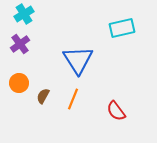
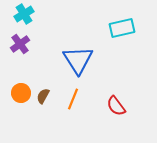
orange circle: moved 2 px right, 10 px down
red semicircle: moved 5 px up
